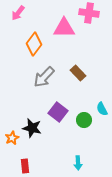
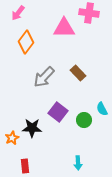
orange diamond: moved 8 px left, 2 px up
black star: rotated 12 degrees counterclockwise
